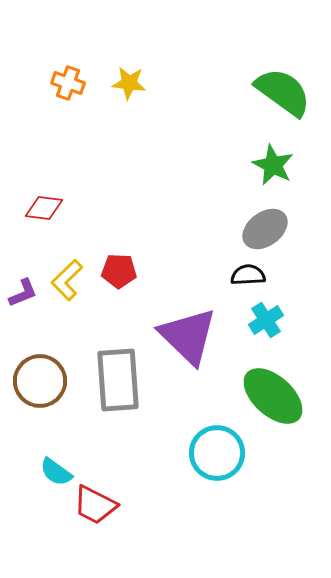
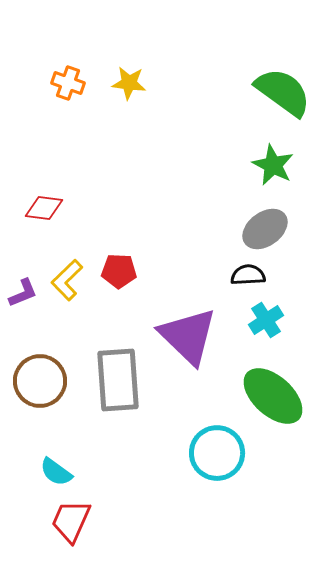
red trapezoid: moved 24 px left, 16 px down; rotated 87 degrees clockwise
